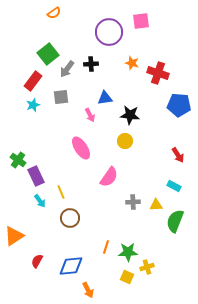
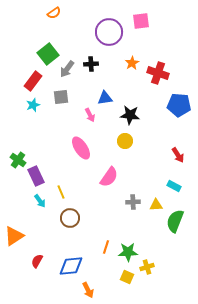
orange star: rotated 24 degrees clockwise
